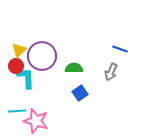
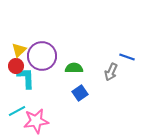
blue line: moved 7 px right, 8 px down
cyan line: rotated 24 degrees counterclockwise
pink star: rotated 25 degrees counterclockwise
